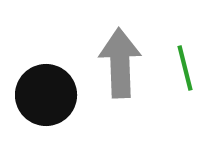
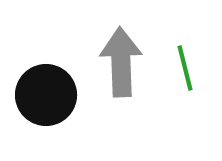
gray arrow: moved 1 px right, 1 px up
